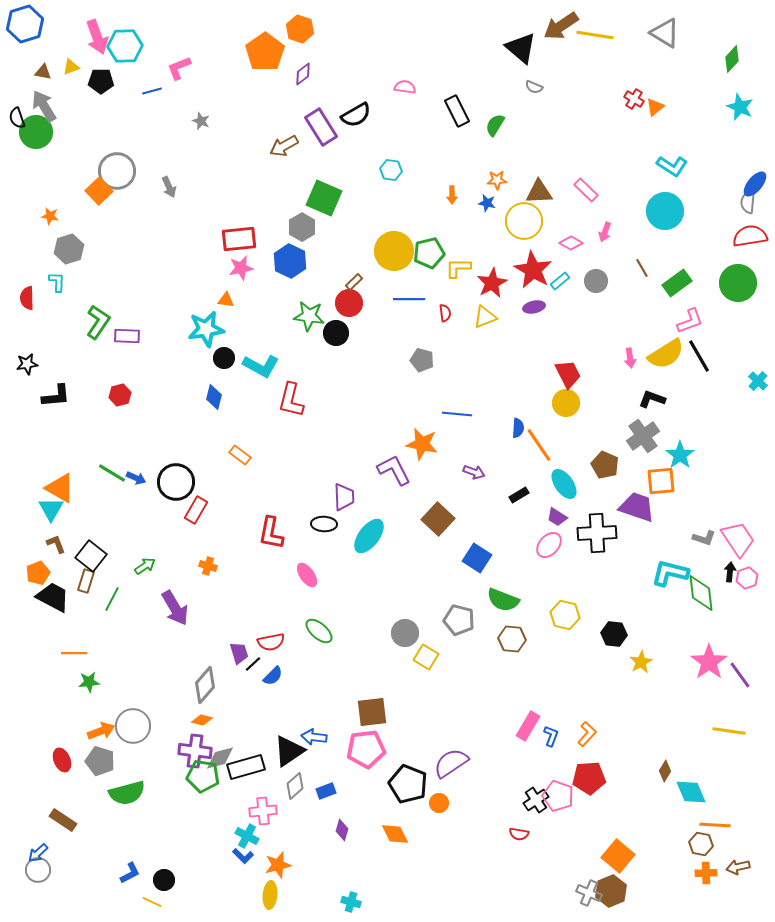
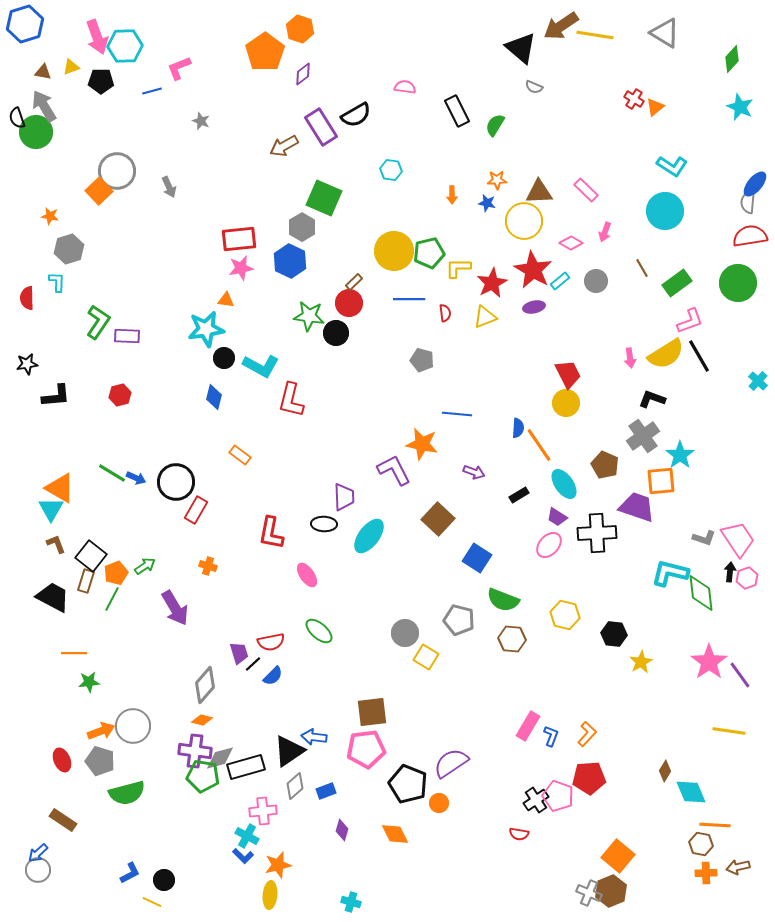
orange pentagon at (38, 573): moved 78 px right
